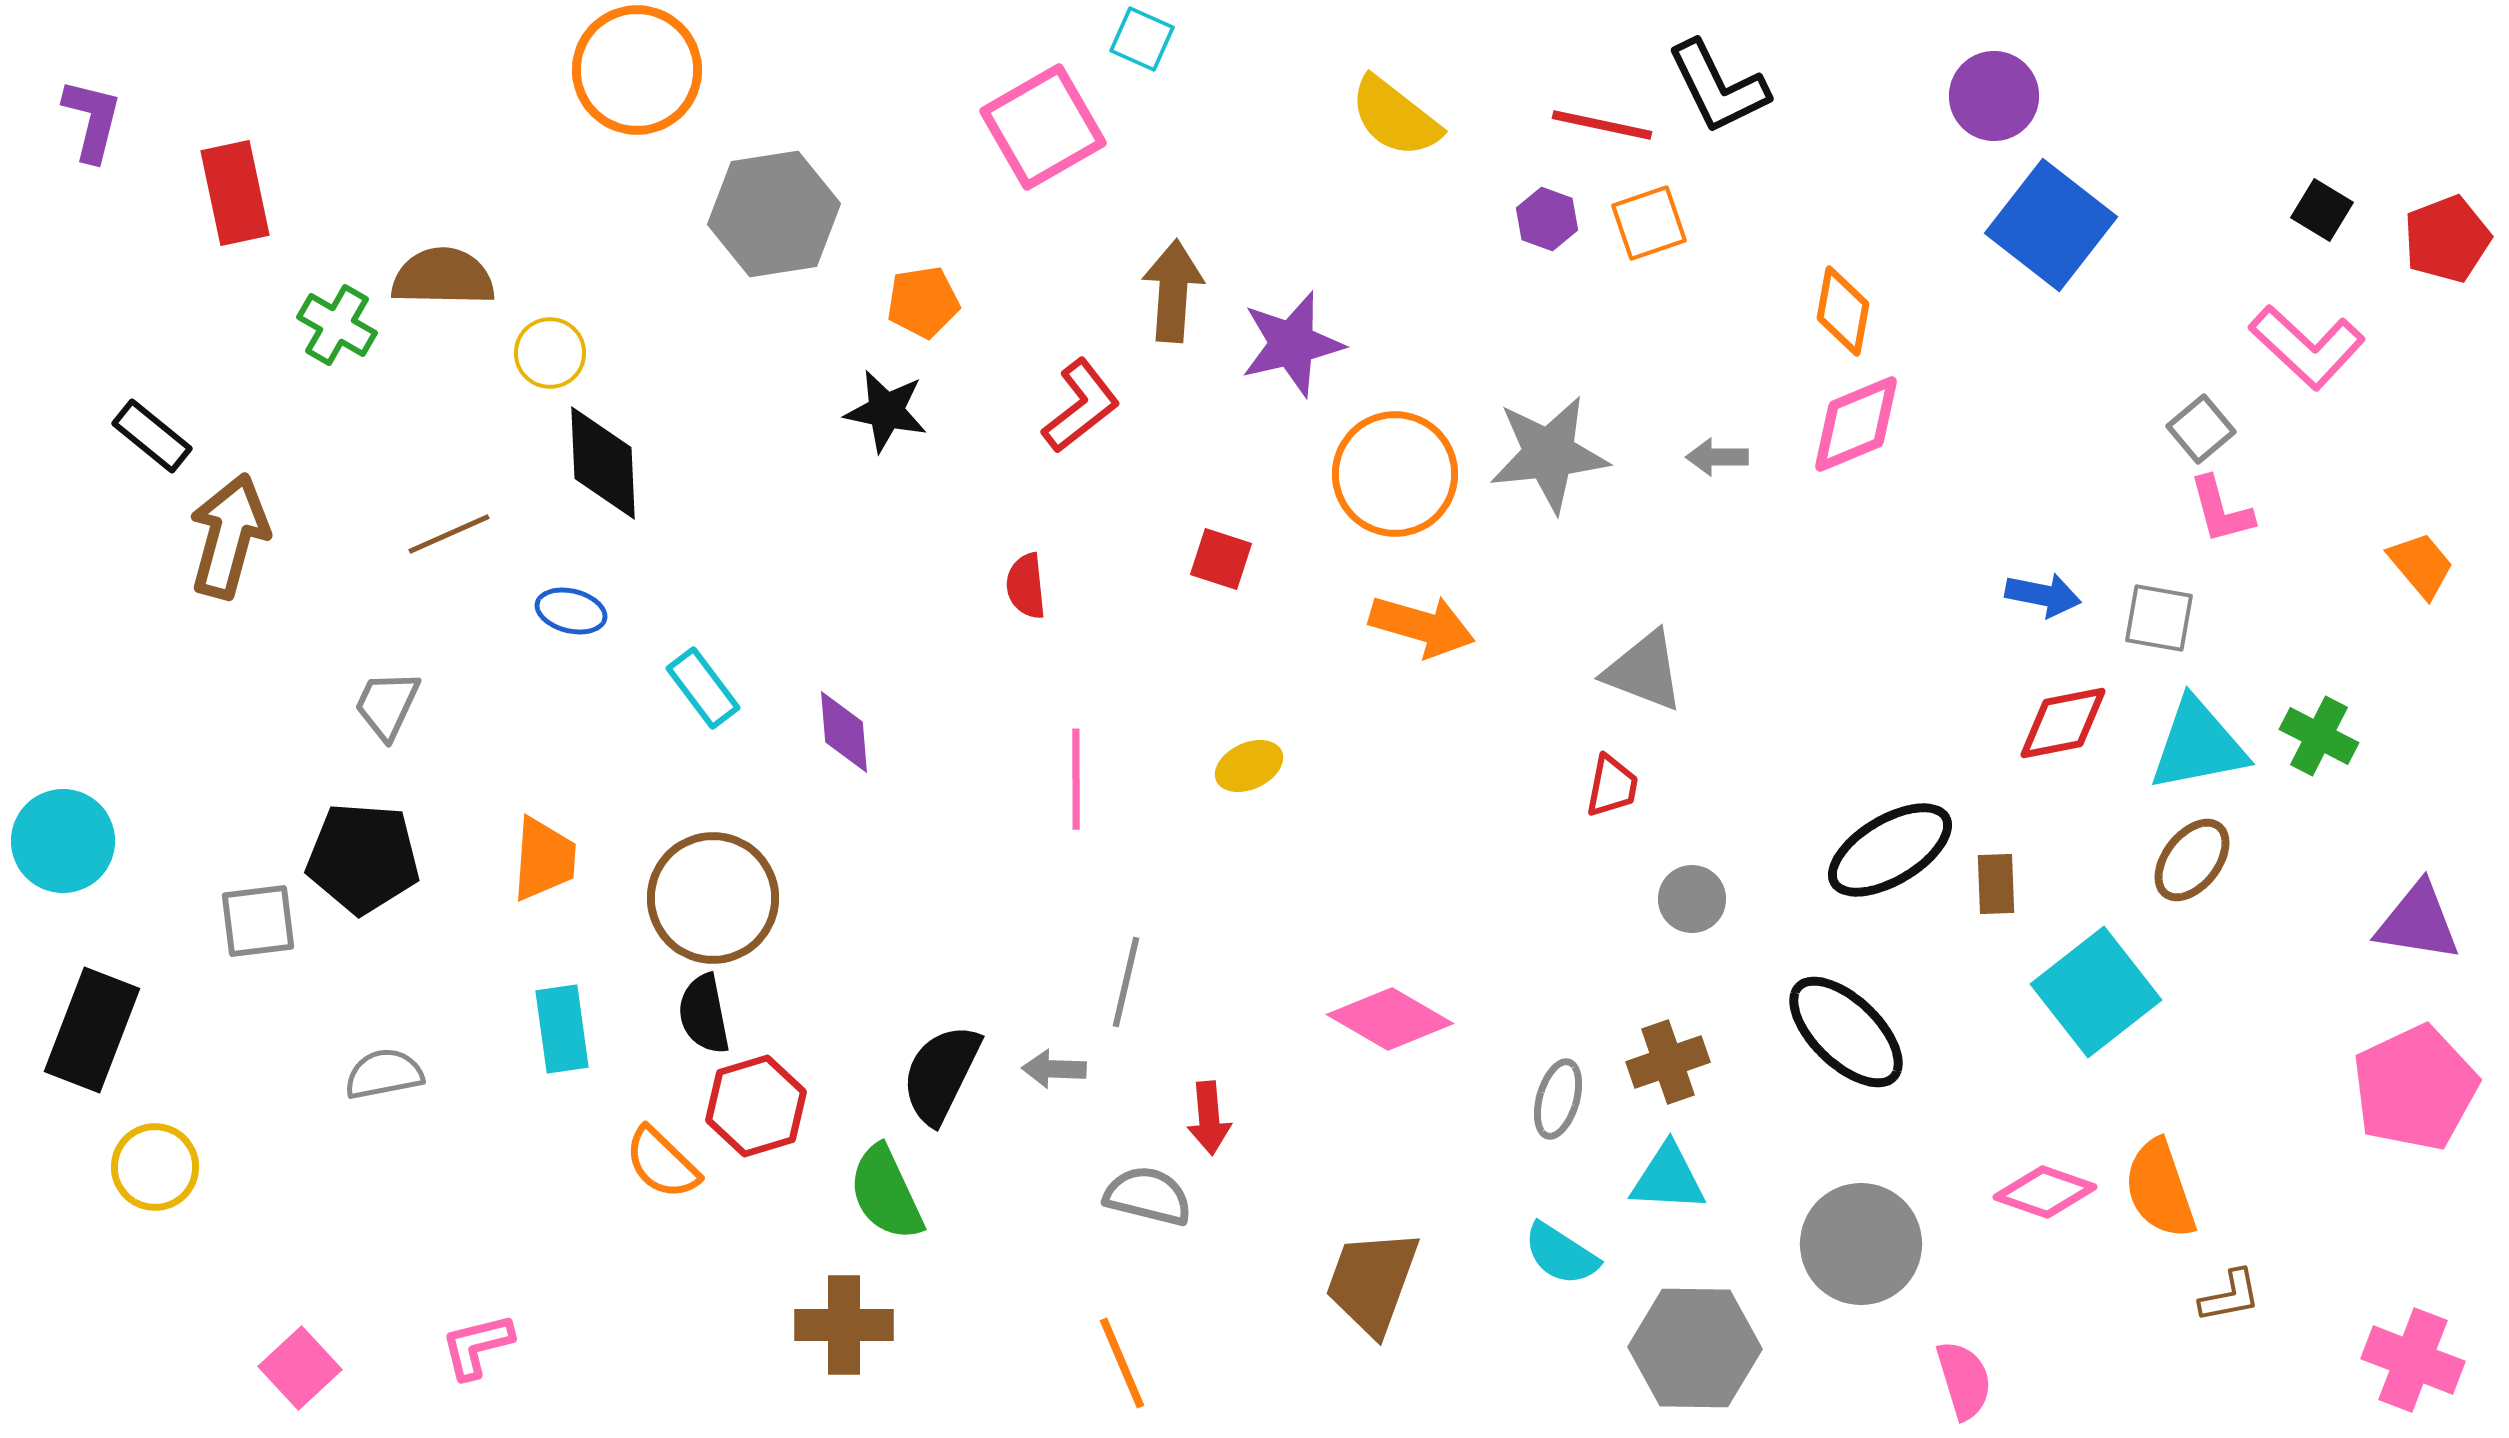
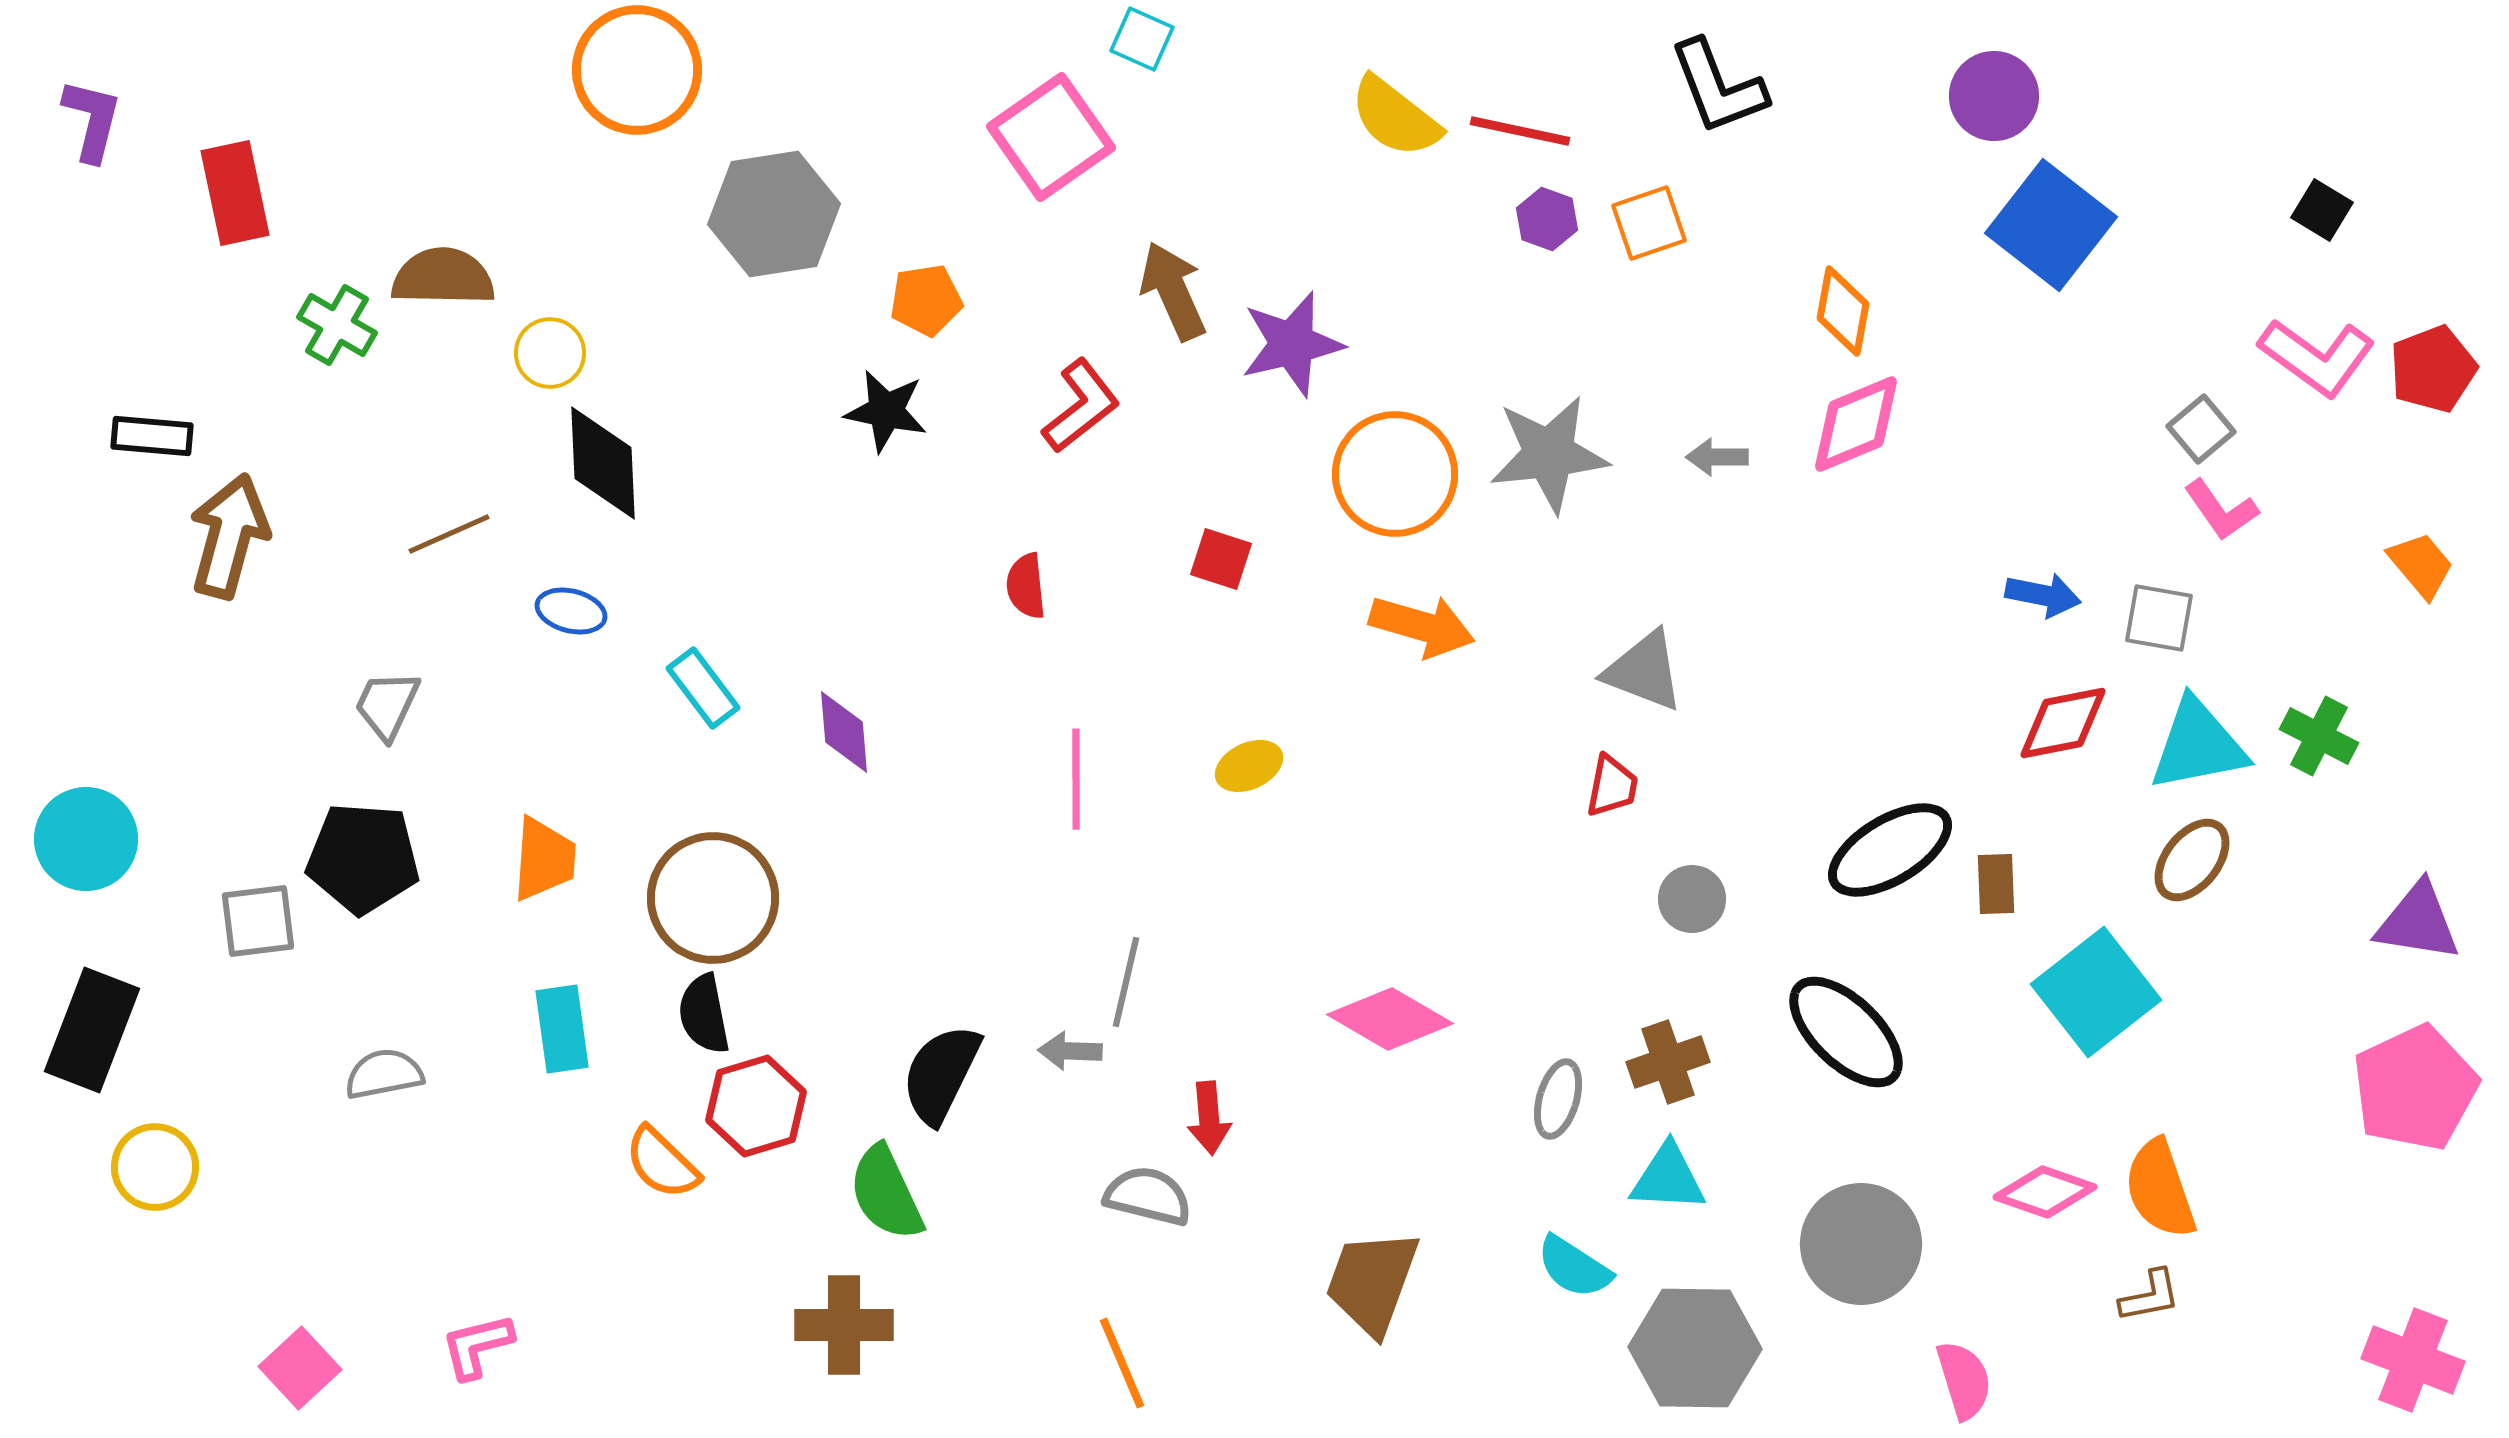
black L-shape at (1718, 87): rotated 5 degrees clockwise
red line at (1602, 125): moved 82 px left, 6 px down
pink square at (1043, 127): moved 8 px right, 10 px down; rotated 5 degrees counterclockwise
red pentagon at (2447, 239): moved 14 px left, 130 px down
brown arrow at (1173, 291): rotated 28 degrees counterclockwise
orange pentagon at (923, 302): moved 3 px right, 2 px up
pink L-shape at (2307, 347): moved 10 px right, 10 px down; rotated 7 degrees counterclockwise
black rectangle at (152, 436): rotated 34 degrees counterclockwise
pink L-shape at (2221, 510): rotated 20 degrees counterclockwise
cyan circle at (63, 841): moved 23 px right, 2 px up
gray arrow at (1054, 1069): moved 16 px right, 18 px up
cyan semicircle at (1561, 1254): moved 13 px right, 13 px down
brown L-shape at (2230, 1296): moved 80 px left
